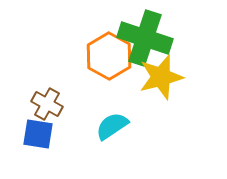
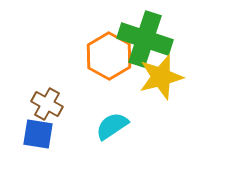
green cross: moved 1 px down
